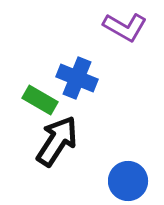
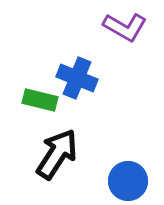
green rectangle: rotated 16 degrees counterclockwise
black arrow: moved 13 px down
